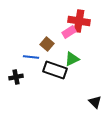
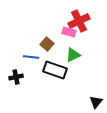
red cross: rotated 35 degrees counterclockwise
pink rectangle: rotated 48 degrees clockwise
green triangle: moved 1 px right, 4 px up
black triangle: moved 1 px right; rotated 24 degrees clockwise
